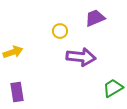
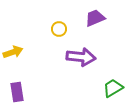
yellow circle: moved 1 px left, 2 px up
